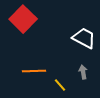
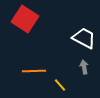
red square: moved 2 px right; rotated 12 degrees counterclockwise
gray arrow: moved 1 px right, 5 px up
